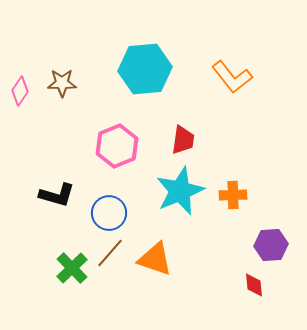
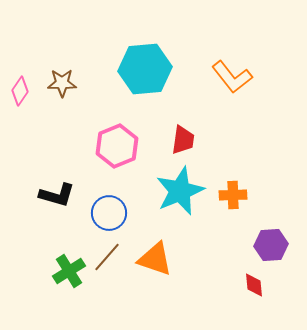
brown line: moved 3 px left, 4 px down
green cross: moved 3 px left, 3 px down; rotated 12 degrees clockwise
